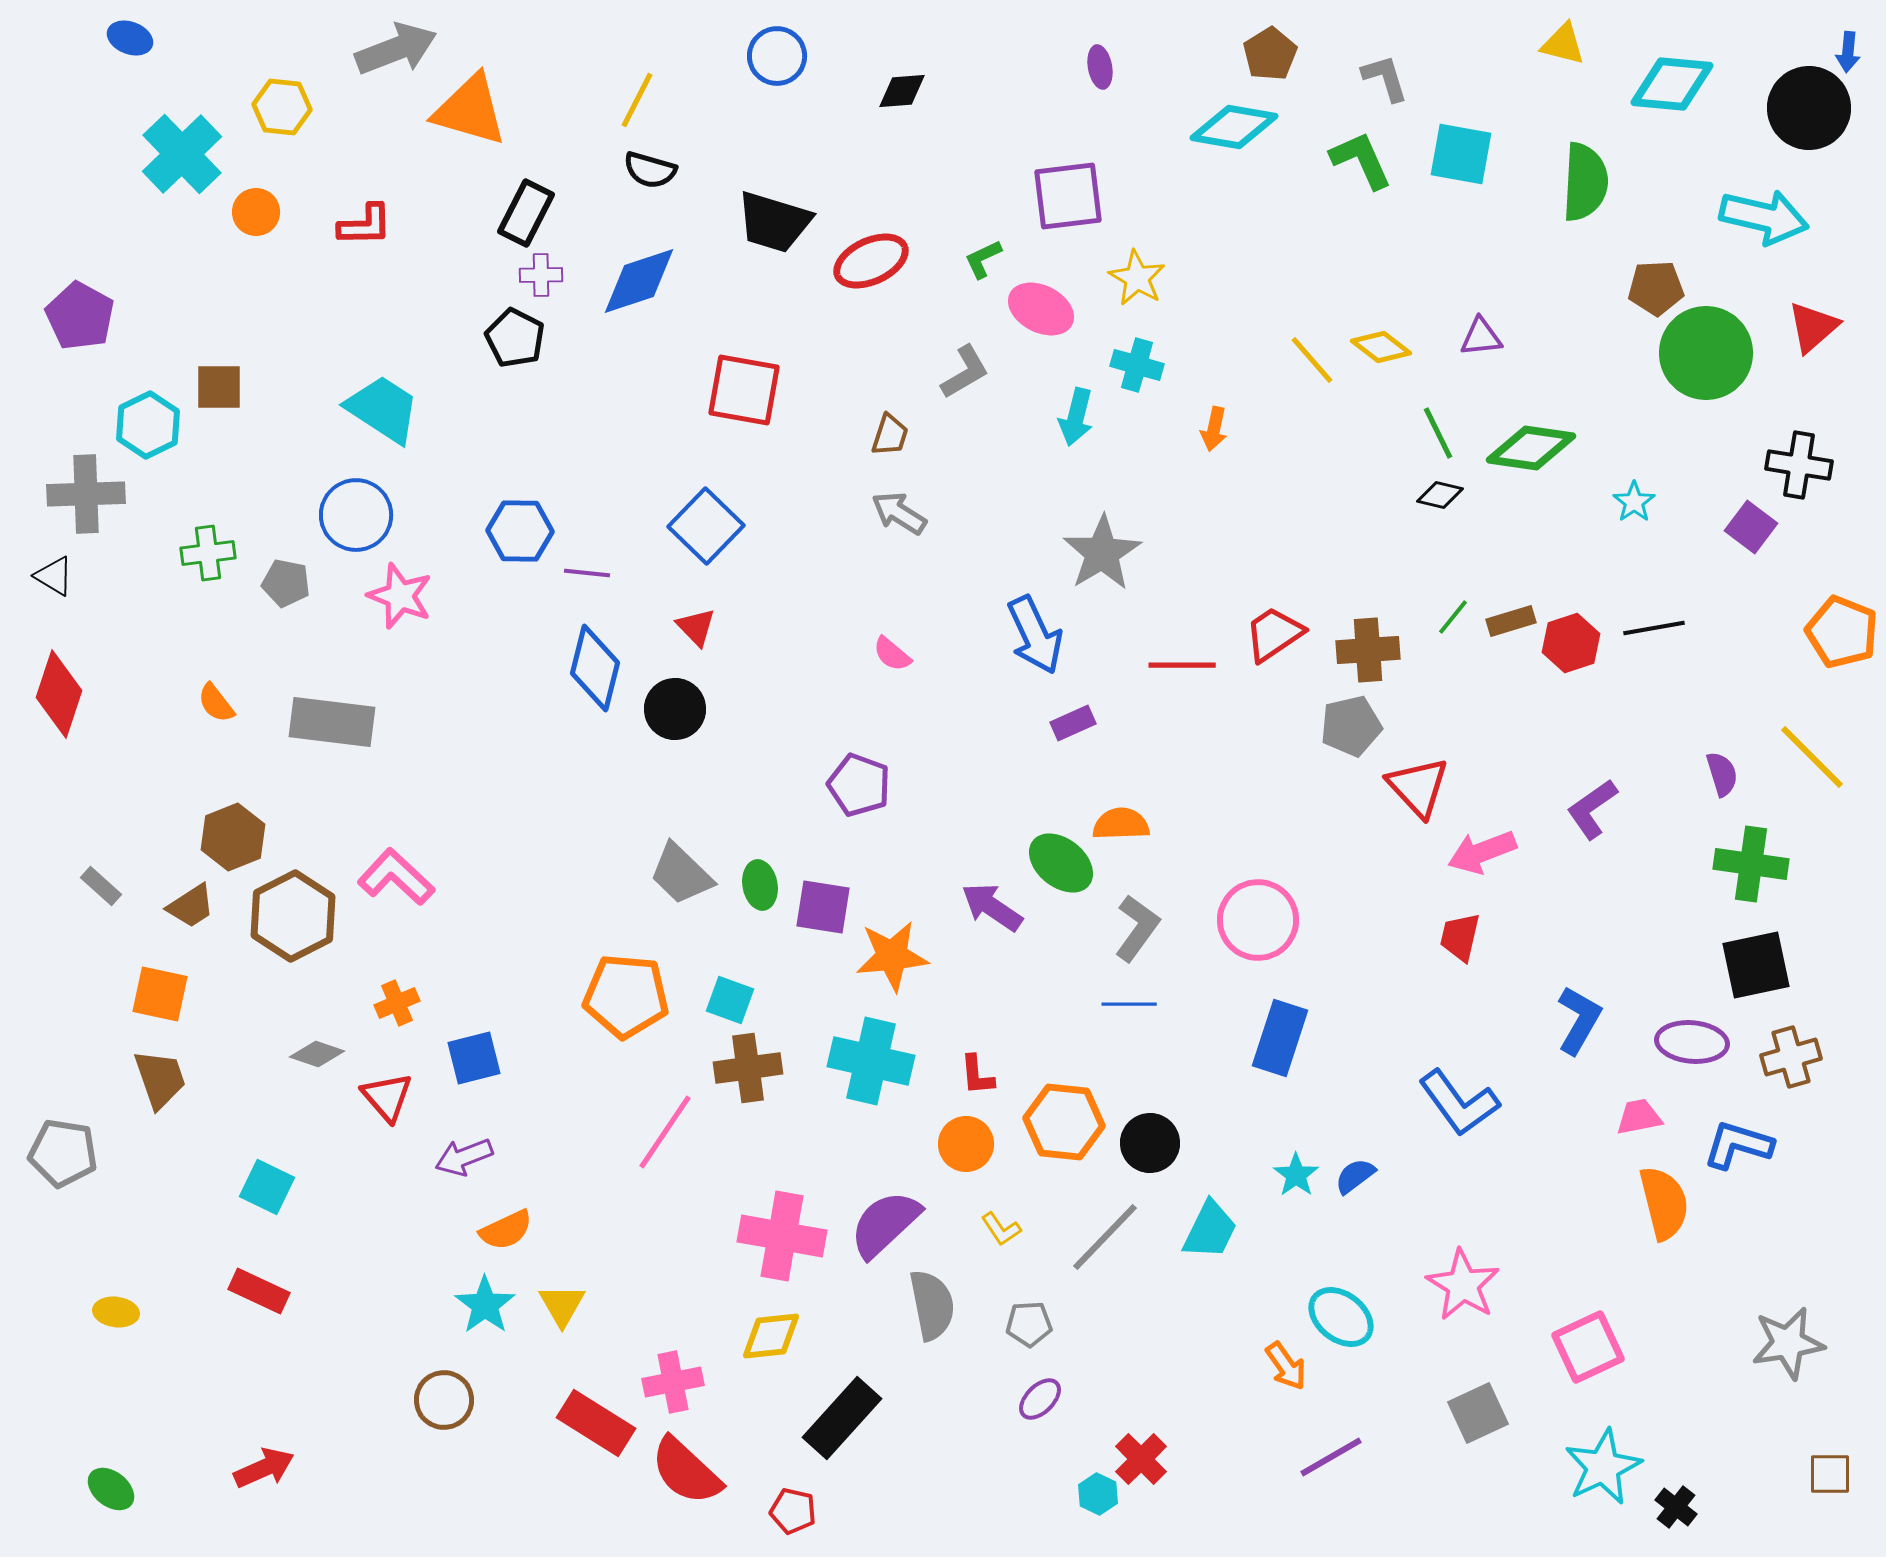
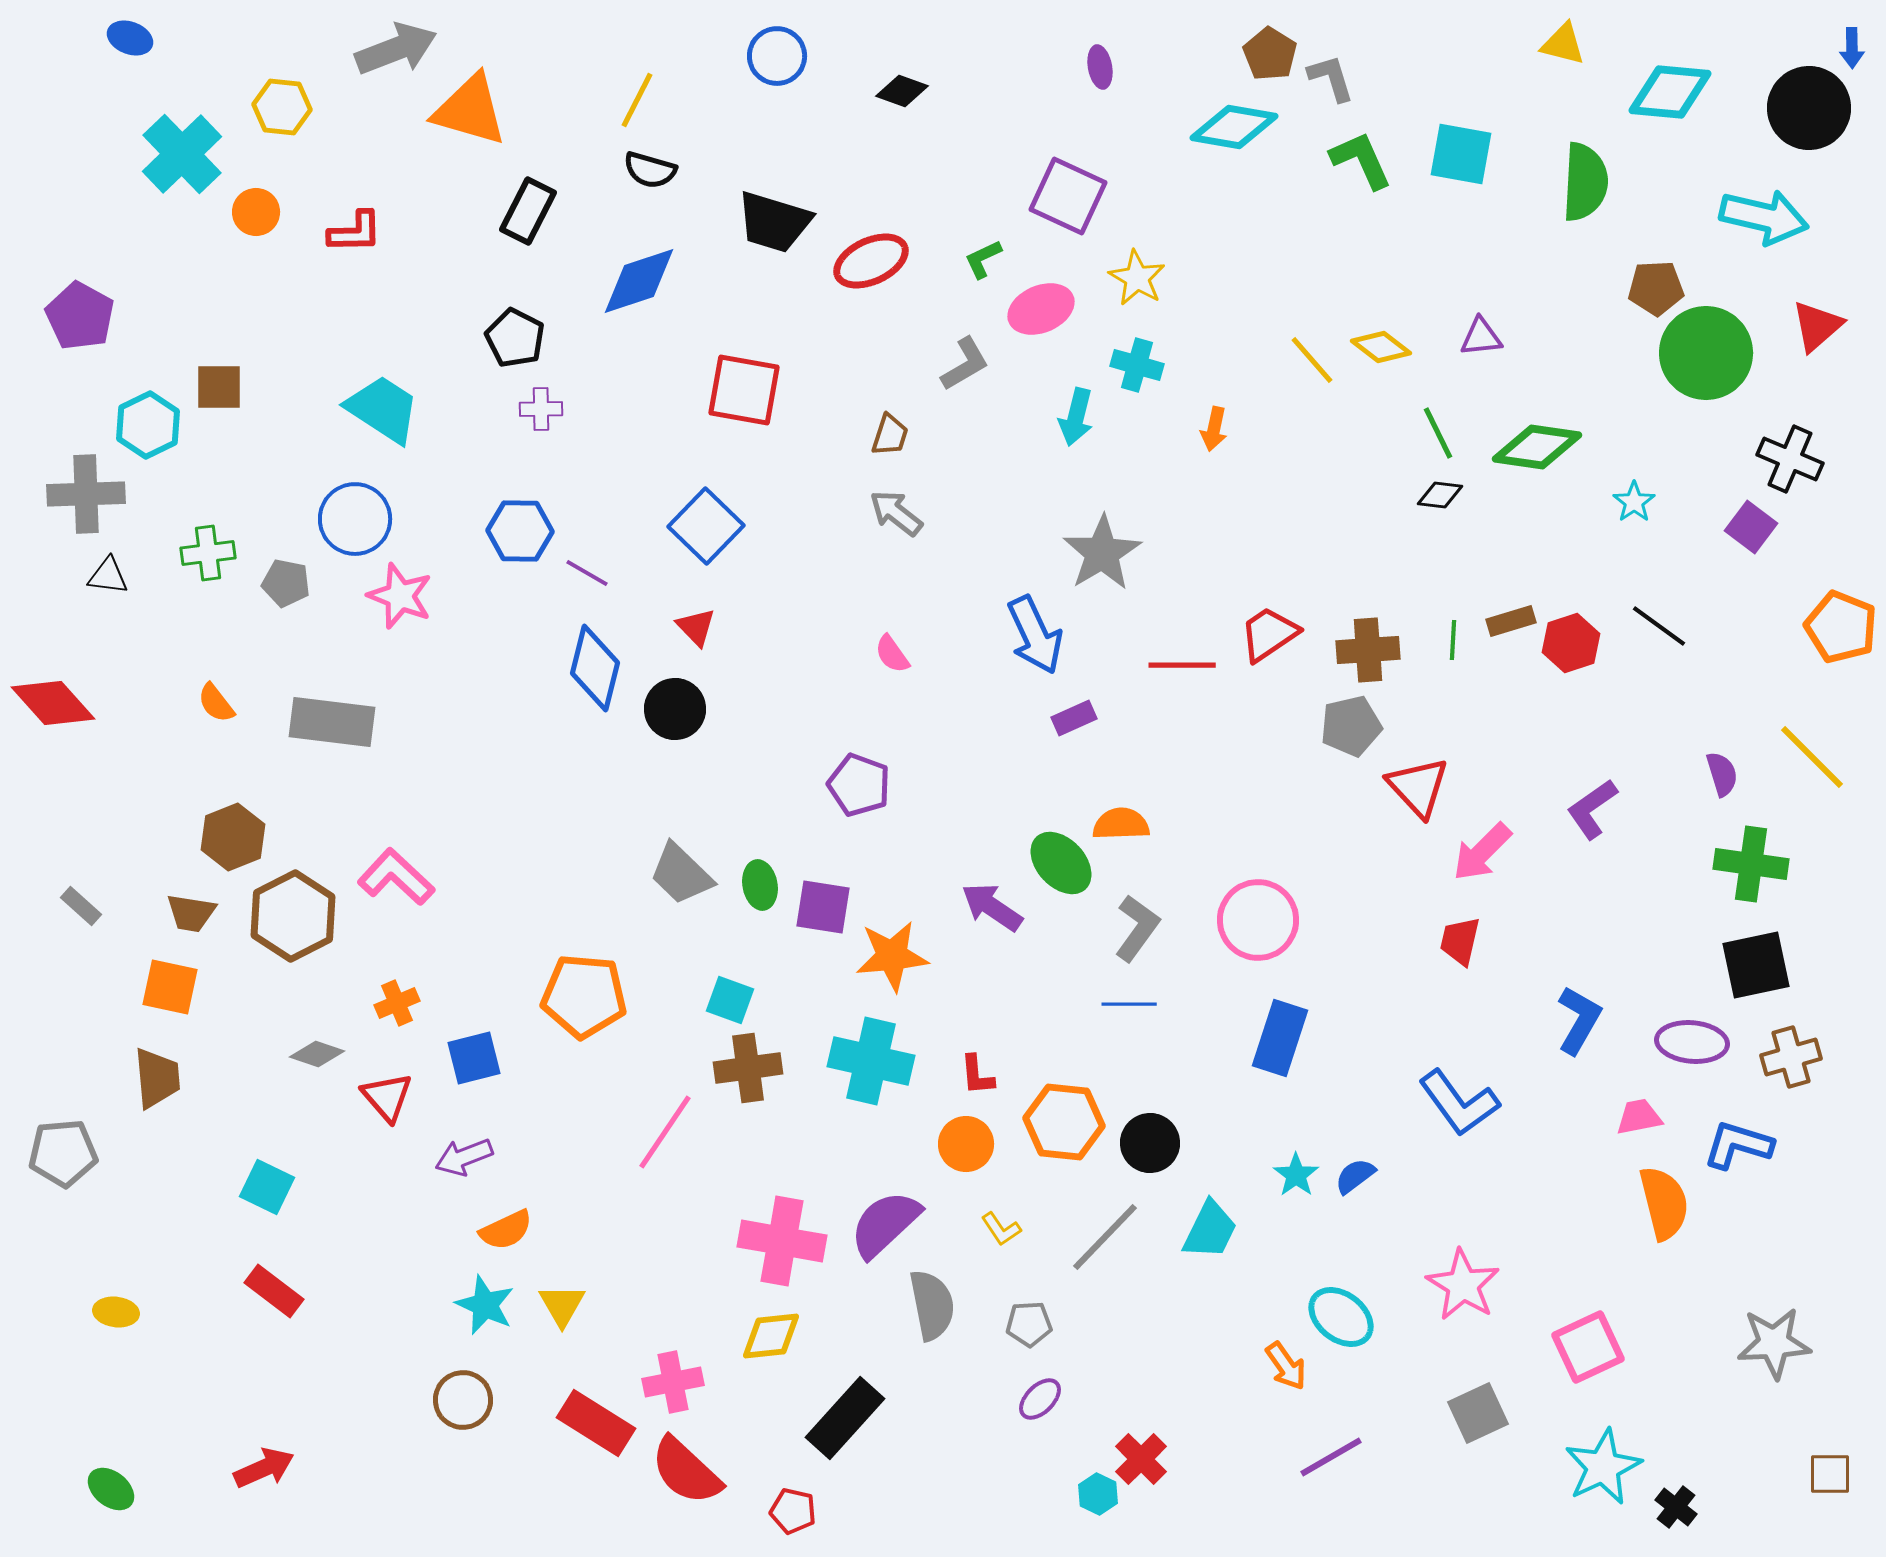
blue arrow at (1848, 52): moved 4 px right, 4 px up; rotated 6 degrees counterclockwise
brown pentagon at (1270, 54): rotated 8 degrees counterclockwise
gray L-shape at (1385, 78): moved 54 px left
cyan diamond at (1672, 84): moved 2 px left, 8 px down
black diamond at (902, 91): rotated 24 degrees clockwise
purple square at (1068, 196): rotated 32 degrees clockwise
black rectangle at (526, 213): moved 2 px right, 2 px up
red L-shape at (365, 225): moved 10 px left, 7 px down
purple cross at (541, 275): moved 134 px down
pink ellipse at (1041, 309): rotated 50 degrees counterclockwise
red triangle at (1813, 327): moved 4 px right, 1 px up
gray L-shape at (965, 372): moved 8 px up
green diamond at (1531, 448): moved 6 px right, 1 px up
black cross at (1799, 465): moved 9 px left, 6 px up; rotated 14 degrees clockwise
black diamond at (1440, 495): rotated 6 degrees counterclockwise
gray arrow at (899, 513): moved 3 px left; rotated 6 degrees clockwise
blue circle at (356, 515): moved 1 px left, 4 px down
purple line at (587, 573): rotated 24 degrees clockwise
black triangle at (54, 576): moved 54 px right; rotated 24 degrees counterclockwise
green line at (1453, 617): moved 23 px down; rotated 36 degrees counterclockwise
black line at (1654, 628): moved 5 px right, 2 px up; rotated 46 degrees clockwise
orange pentagon at (1842, 632): moved 1 px left, 5 px up
red trapezoid at (1274, 634): moved 5 px left
pink semicircle at (892, 654): rotated 15 degrees clockwise
red diamond at (59, 694): moved 6 px left, 9 px down; rotated 60 degrees counterclockwise
purple rectangle at (1073, 723): moved 1 px right, 5 px up
pink arrow at (1482, 852): rotated 24 degrees counterclockwise
green ellipse at (1061, 863): rotated 8 degrees clockwise
gray rectangle at (101, 886): moved 20 px left, 20 px down
brown trapezoid at (191, 906): moved 7 px down; rotated 42 degrees clockwise
red trapezoid at (1460, 937): moved 4 px down
orange square at (160, 994): moved 10 px right, 7 px up
orange pentagon at (626, 996): moved 42 px left
brown trapezoid at (160, 1079): moved 3 px left, 1 px up; rotated 14 degrees clockwise
gray pentagon at (63, 1153): rotated 14 degrees counterclockwise
pink cross at (782, 1236): moved 5 px down
red rectangle at (259, 1291): moved 15 px right; rotated 12 degrees clockwise
cyan star at (485, 1305): rotated 12 degrees counterclockwise
gray star at (1788, 1343): moved 14 px left; rotated 6 degrees clockwise
brown circle at (444, 1400): moved 19 px right
black rectangle at (842, 1418): moved 3 px right
